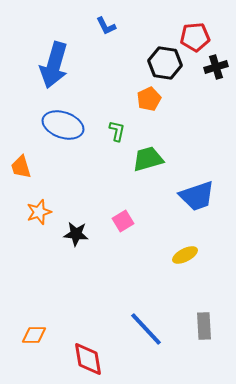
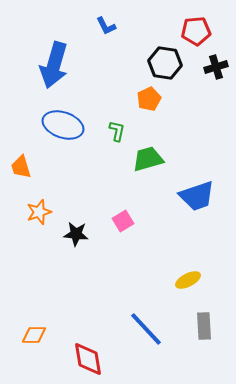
red pentagon: moved 1 px right, 6 px up
yellow ellipse: moved 3 px right, 25 px down
